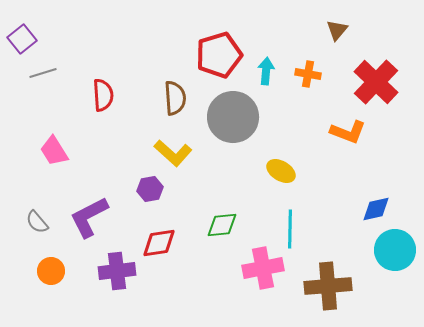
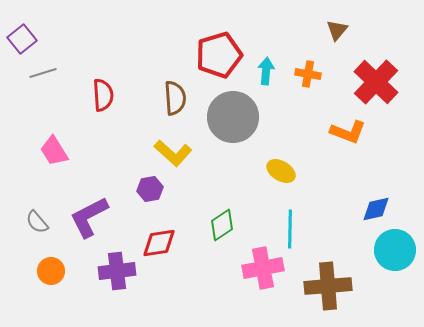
green diamond: rotated 28 degrees counterclockwise
